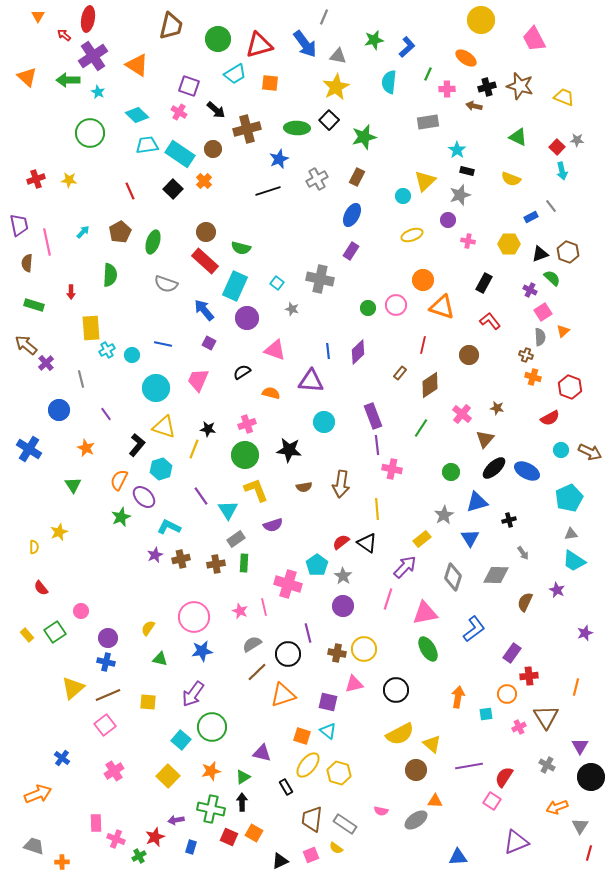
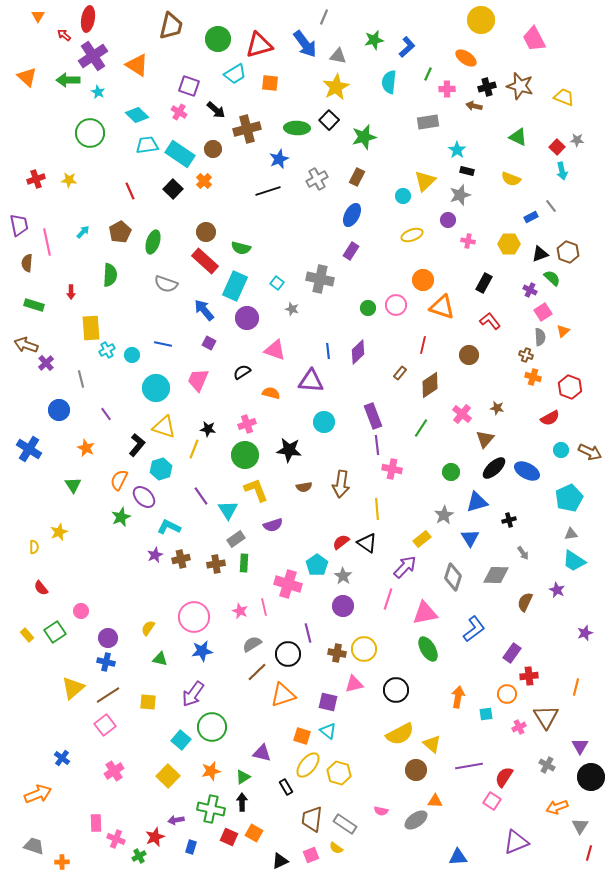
brown arrow at (26, 345): rotated 20 degrees counterclockwise
brown line at (108, 695): rotated 10 degrees counterclockwise
